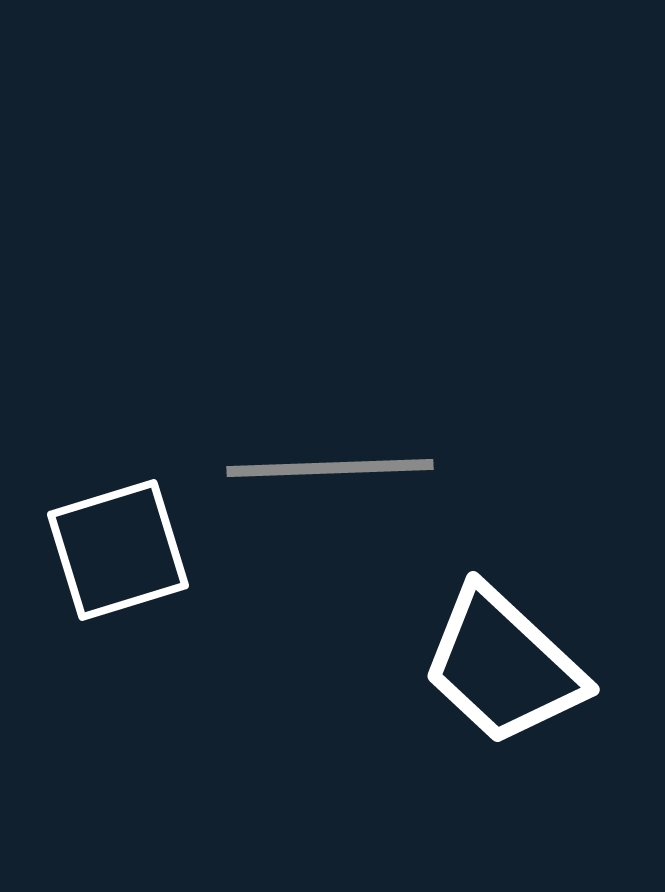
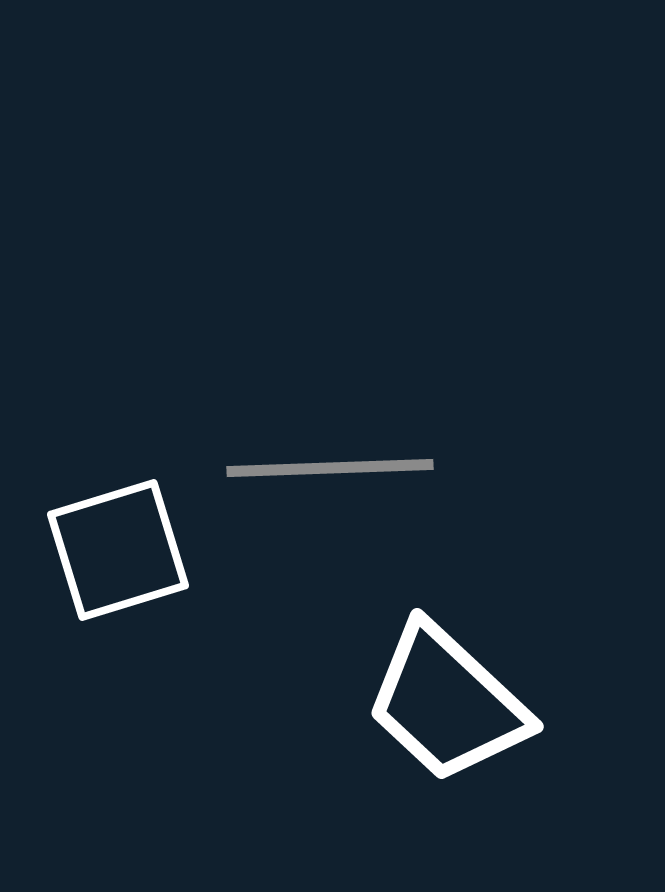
white trapezoid: moved 56 px left, 37 px down
